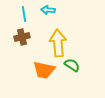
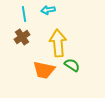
cyan arrow: rotated 16 degrees counterclockwise
brown cross: rotated 21 degrees counterclockwise
